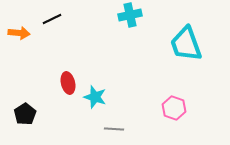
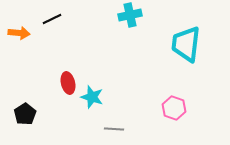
cyan trapezoid: rotated 27 degrees clockwise
cyan star: moved 3 px left
